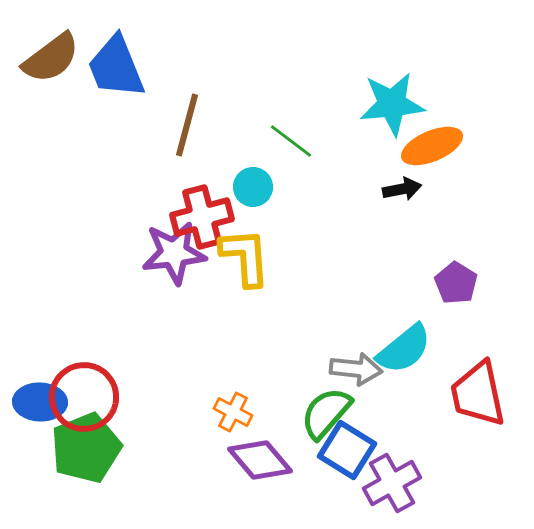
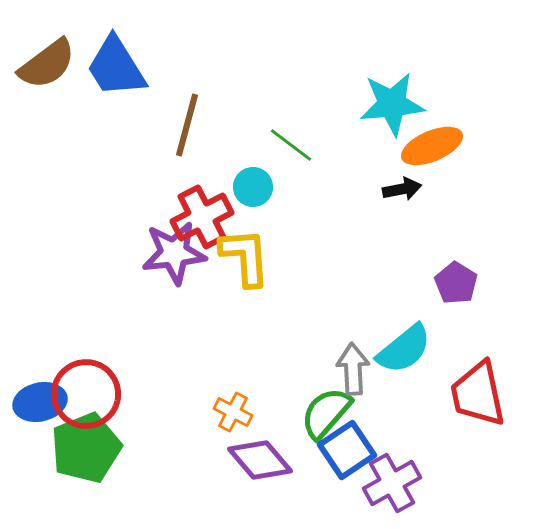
brown semicircle: moved 4 px left, 6 px down
blue trapezoid: rotated 10 degrees counterclockwise
green line: moved 4 px down
red cross: rotated 12 degrees counterclockwise
gray arrow: moved 3 px left; rotated 99 degrees counterclockwise
red circle: moved 2 px right, 3 px up
blue ellipse: rotated 15 degrees counterclockwise
blue square: rotated 24 degrees clockwise
